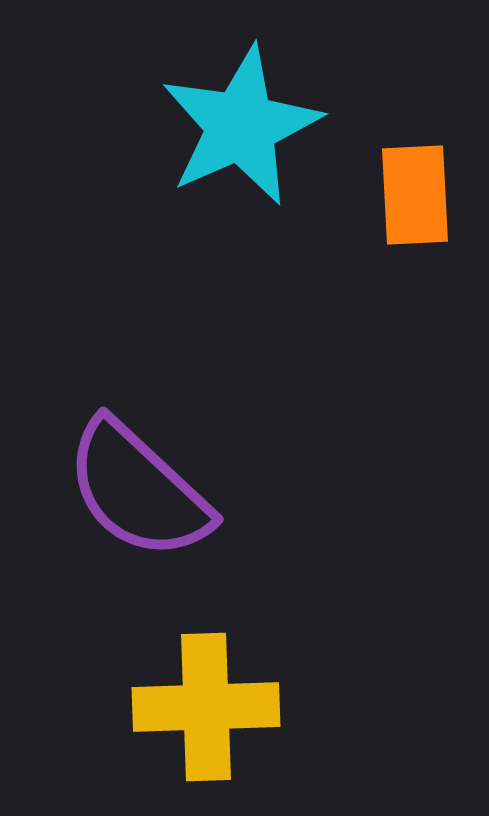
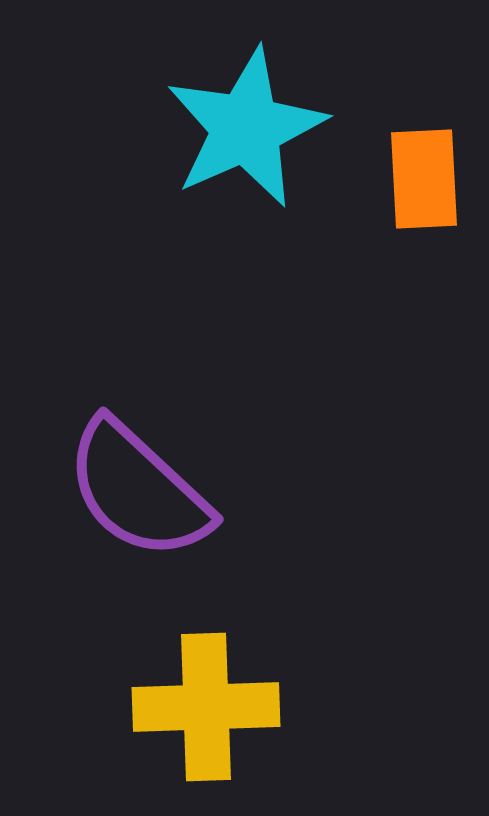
cyan star: moved 5 px right, 2 px down
orange rectangle: moved 9 px right, 16 px up
